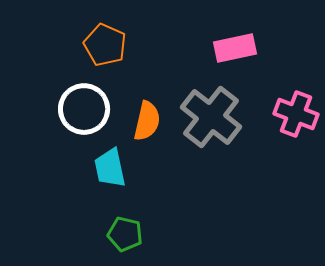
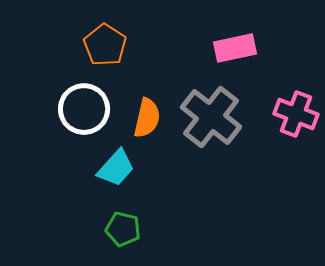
orange pentagon: rotated 9 degrees clockwise
orange semicircle: moved 3 px up
cyan trapezoid: moved 6 px right; rotated 126 degrees counterclockwise
green pentagon: moved 2 px left, 5 px up
